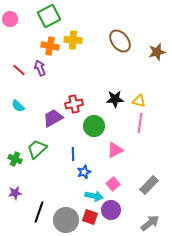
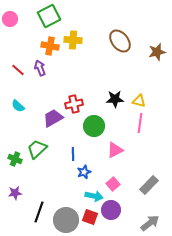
red line: moved 1 px left
